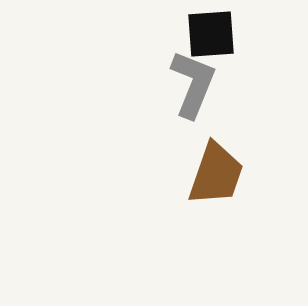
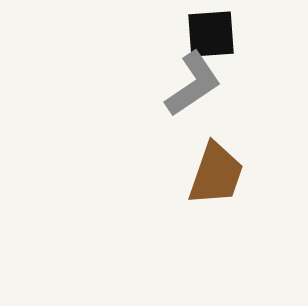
gray L-shape: rotated 34 degrees clockwise
